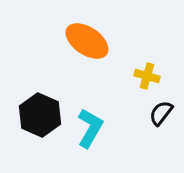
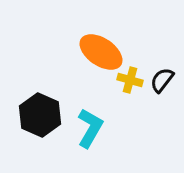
orange ellipse: moved 14 px right, 11 px down
yellow cross: moved 17 px left, 4 px down
black semicircle: moved 1 px right, 33 px up
